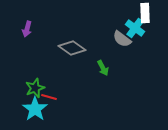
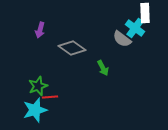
purple arrow: moved 13 px right, 1 px down
green star: moved 3 px right, 2 px up
red line: moved 1 px right; rotated 21 degrees counterclockwise
cyan star: moved 1 px down; rotated 20 degrees clockwise
